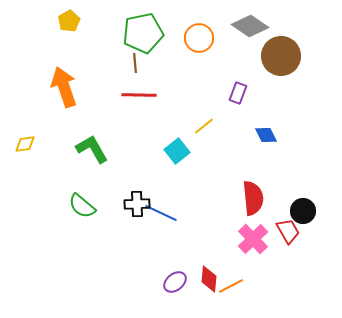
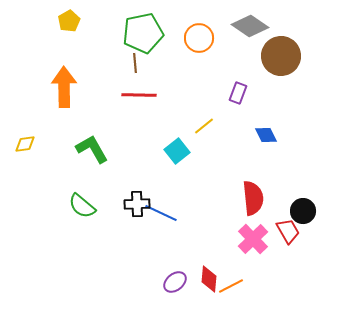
orange arrow: rotated 18 degrees clockwise
